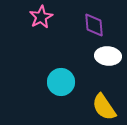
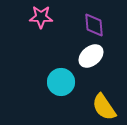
pink star: rotated 30 degrees clockwise
white ellipse: moved 17 px left; rotated 45 degrees counterclockwise
